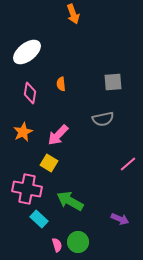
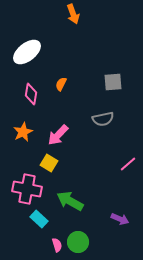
orange semicircle: rotated 32 degrees clockwise
pink diamond: moved 1 px right, 1 px down
